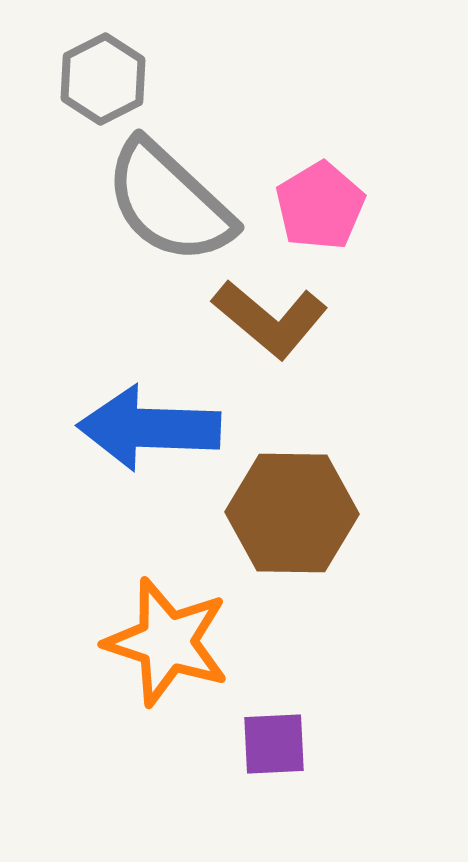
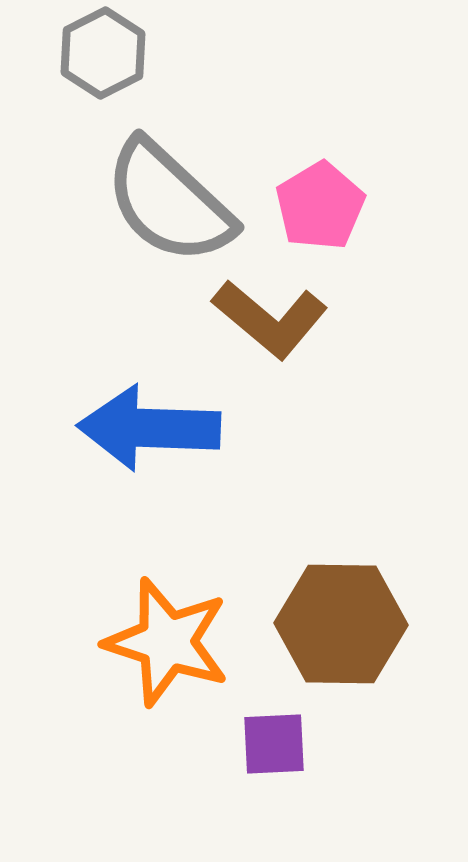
gray hexagon: moved 26 px up
brown hexagon: moved 49 px right, 111 px down
